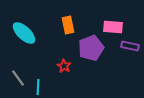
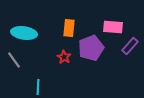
orange rectangle: moved 1 px right, 3 px down; rotated 18 degrees clockwise
cyan ellipse: rotated 35 degrees counterclockwise
purple rectangle: rotated 60 degrees counterclockwise
red star: moved 9 px up
gray line: moved 4 px left, 18 px up
